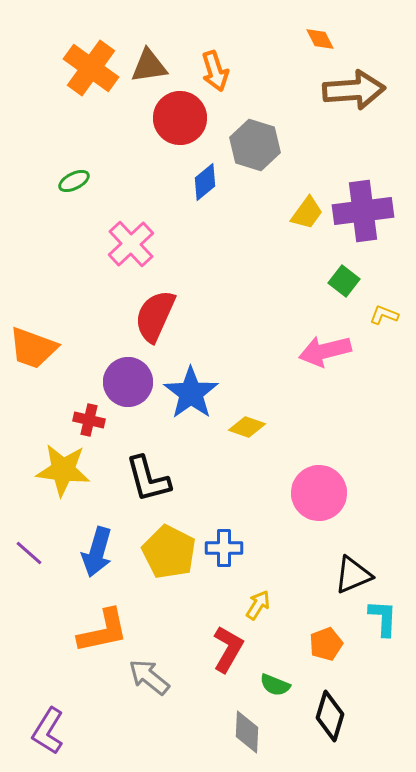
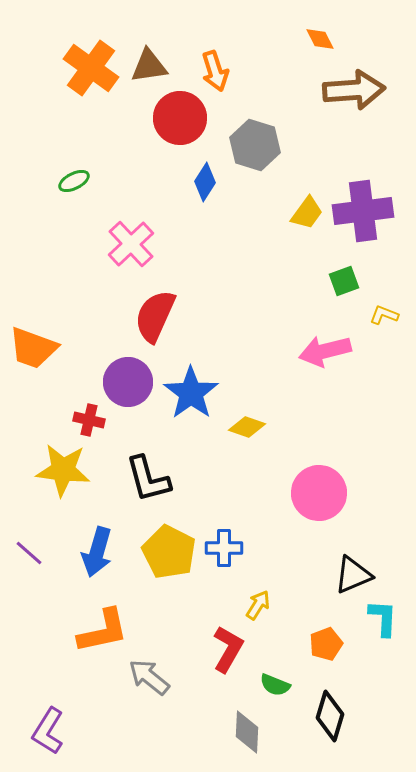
blue diamond: rotated 18 degrees counterclockwise
green square: rotated 32 degrees clockwise
